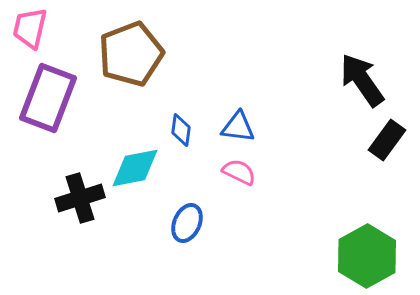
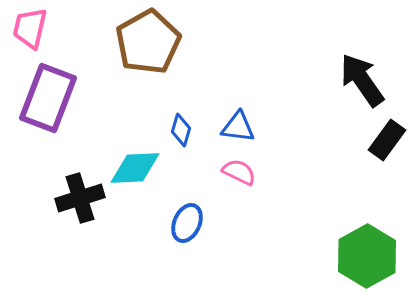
brown pentagon: moved 17 px right, 12 px up; rotated 8 degrees counterclockwise
blue diamond: rotated 8 degrees clockwise
cyan diamond: rotated 8 degrees clockwise
